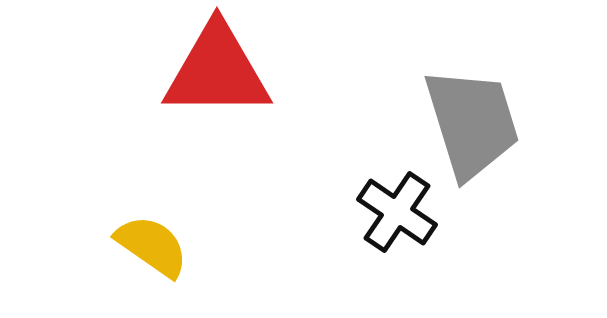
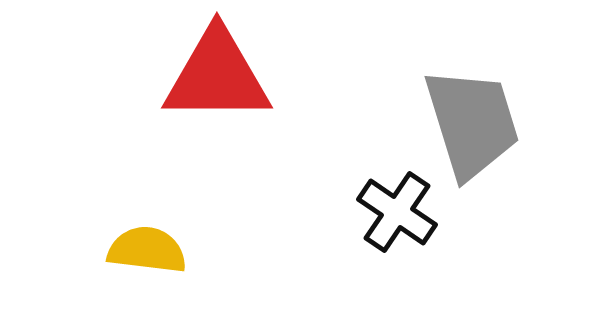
red triangle: moved 5 px down
yellow semicircle: moved 5 px left, 4 px down; rotated 28 degrees counterclockwise
